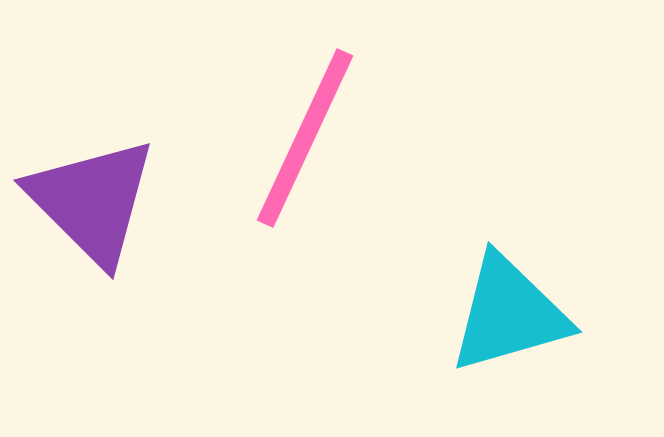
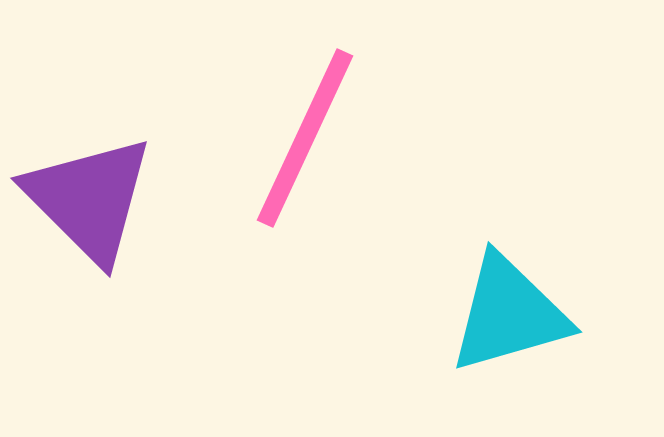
purple triangle: moved 3 px left, 2 px up
